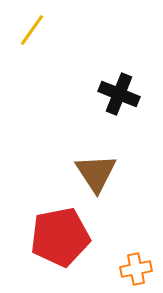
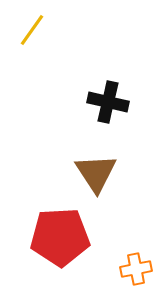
black cross: moved 11 px left, 8 px down; rotated 9 degrees counterclockwise
red pentagon: rotated 8 degrees clockwise
